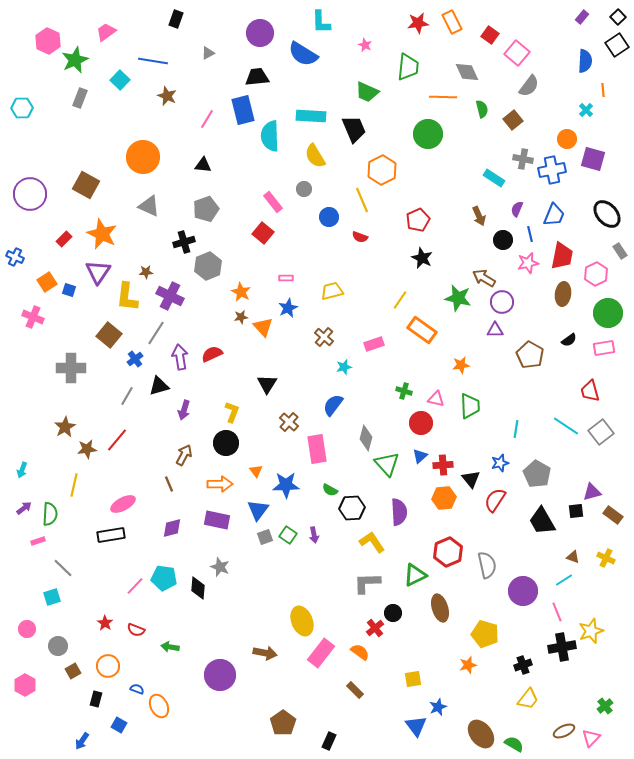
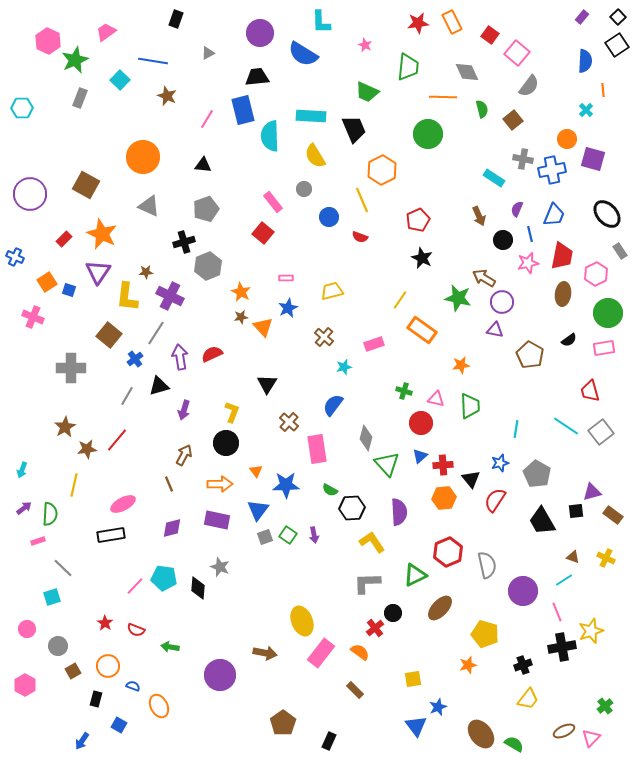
purple triangle at (495, 330): rotated 12 degrees clockwise
brown ellipse at (440, 608): rotated 60 degrees clockwise
blue semicircle at (137, 689): moved 4 px left, 3 px up
